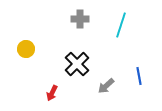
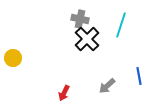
gray cross: rotated 12 degrees clockwise
yellow circle: moved 13 px left, 9 px down
black cross: moved 10 px right, 25 px up
gray arrow: moved 1 px right
red arrow: moved 12 px right
